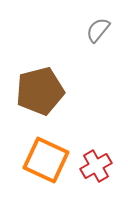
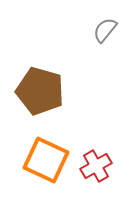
gray semicircle: moved 7 px right
brown pentagon: rotated 30 degrees clockwise
